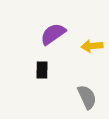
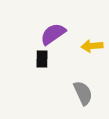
black rectangle: moved 11 px up
gray semicircle: moved 4 px left, 4 px up
